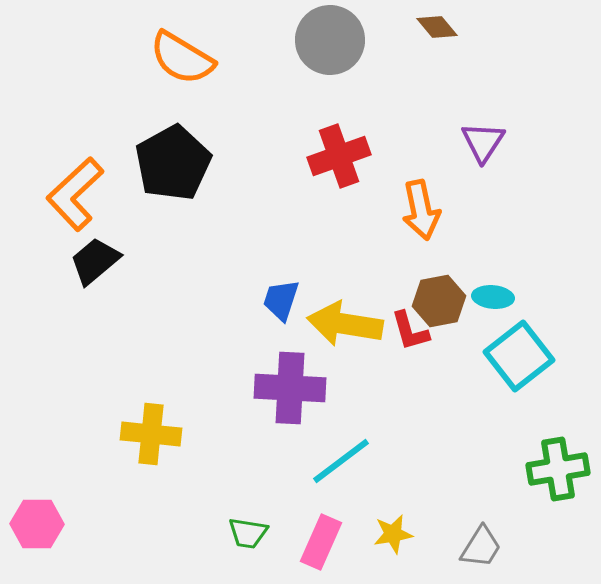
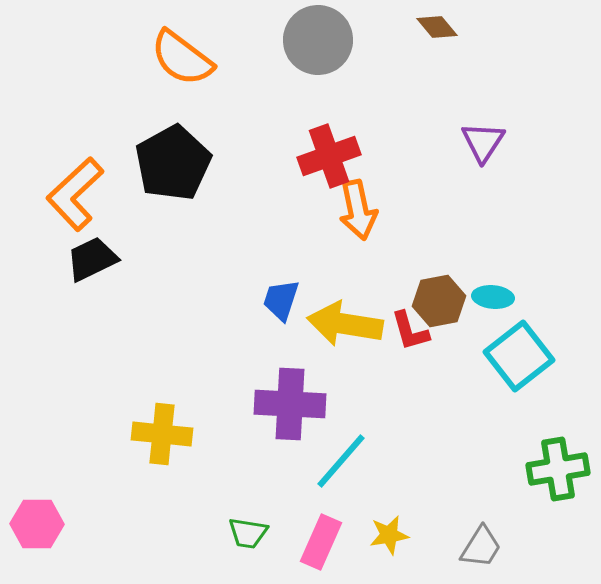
gray circle: moved 12 px left
orange semicircle: rotated 6 degrees clockwise
red cross: moved 10 px left
orange arrow: moved 63 px left
black trapezoid: moved 3 px left, 2 px up; rotated 14 degrees clockwise
purple cross: moved 16 px down
yellow cross: moved 11 px right
cyan line: rotated 12 degrees counterclockwise
yellow star: moved 4 px left, 1 px down
